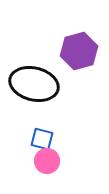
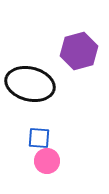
black ellipse: moved 4 px left
blue square: moved 3 px left, 1 px up; rotated 10 degrees counterclockwise
